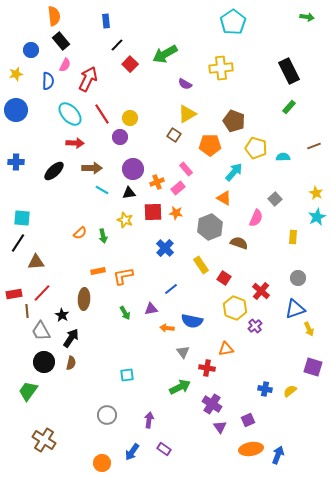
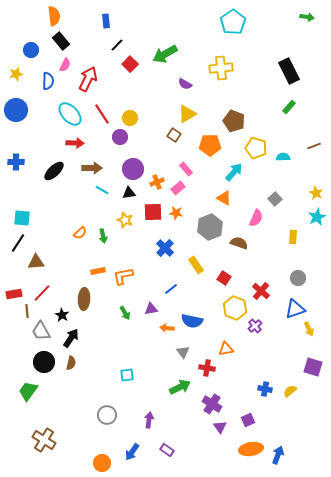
yellow rectangle at (201, 265): moved 5 px left
purple rectangle at (164, 449): moved 3 px right, 1 px down
